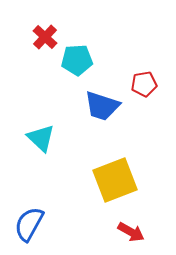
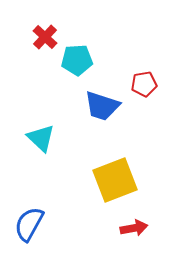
red arrow: moved 3 px right, 4 px up; rotated 40 degrees counterclockwise
